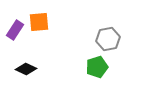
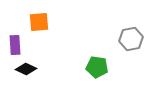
purple rectangle: moved 15 px down; rotated 36 degrees counterclockwise
gray hexagon: moved 23 px right
green pentagon: rotated 25 degrees clockwise
